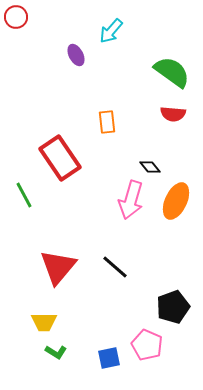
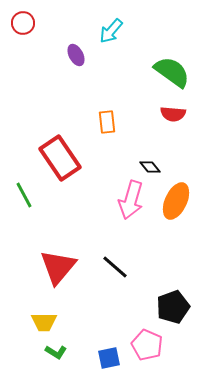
red circle: moved 7 px right, 6 px down
